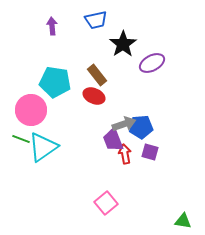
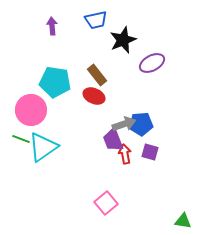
black star: moved 4 px up; rotated 12 degrees clockwise
blue pentagon: moved 3 px up
